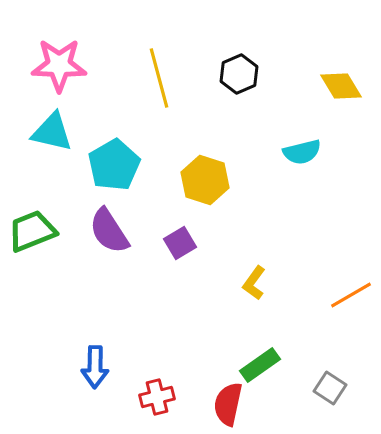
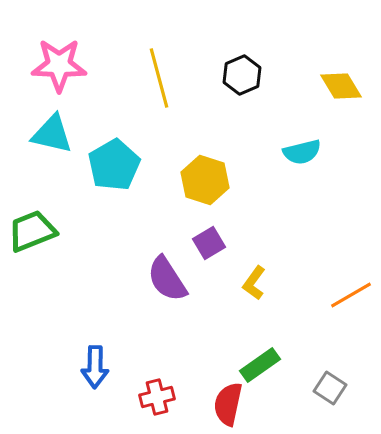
black hexagon: moved 3 px right, 1 px down
cyan triangle: moved 2 px down
purple semicircle: moved 58 px right, 48 px down
purple square: moved 29 px right
